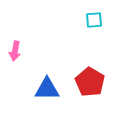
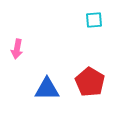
pink arrow: moved 2 px right, 2 px up
